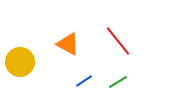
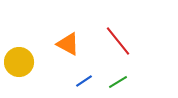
yellow circle: moved 1 px left
